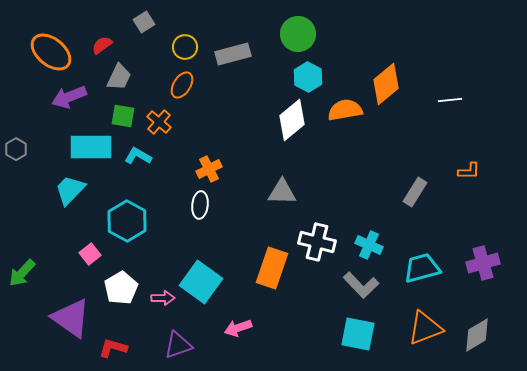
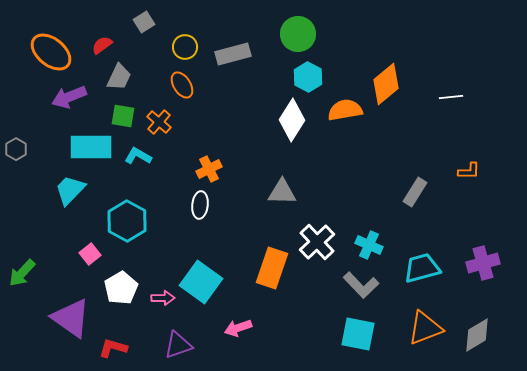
orange ellipse at (182, 85): rotated 64 degrees counterclockwise
white line at (450, 100): moved 1 px right, 3 px up
white diamond at (292, 120): rotated 18 degrees counterclockwise
white cross at (317, 242): rotated 33 degrees clockwise
